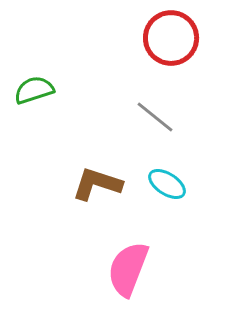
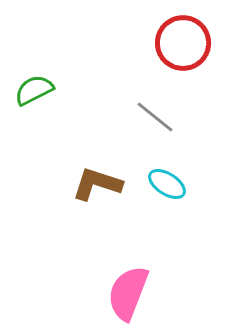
red circle: moved 12 px right, 5 px down
green semicircle: rotated 9 degrees counterclockwise
pink semicircle: moved 24 px down
